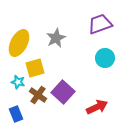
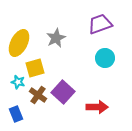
red arrow: rotated 25 degrees clockwise
